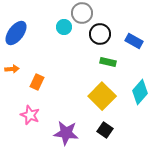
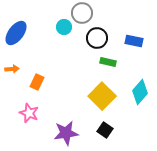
black circle: moved 3 px left, 4 px down
blue rectangle: rotated 18 degrees counterclockwise
pink star: moved 1 px left, 2 px up
purple star: rotated 15 degrees counterclockwise
